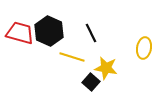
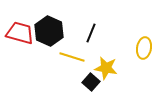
black line: rotated 48 degrees clockwise
